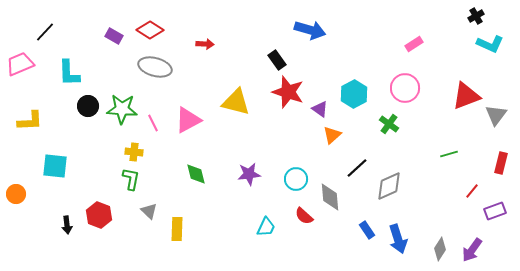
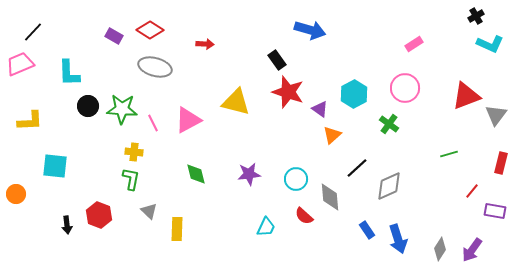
black line at (45, 32): moved 12 px left
purple rectangle at (495, 211): rotated 30 degrees clockwise
